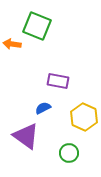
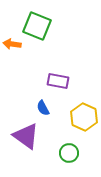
blue semicircle: rotated 91 degrees counterclockwise
